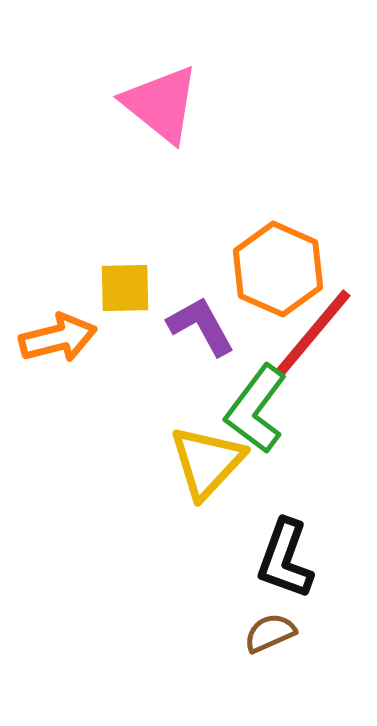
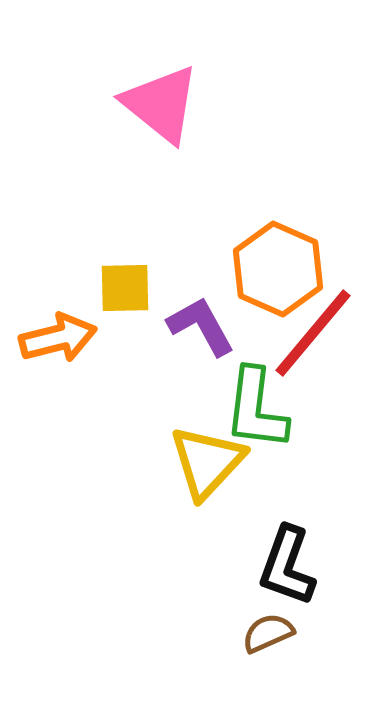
green L-shape: rotated 30 degrees counterclockwise
black L-shape: moved 2 px right, 7 px down
brown semicircle: moved 2 px left
